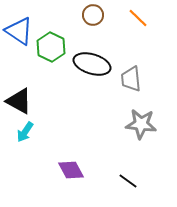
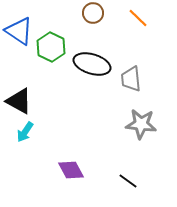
brown circle: moved 2 px up
